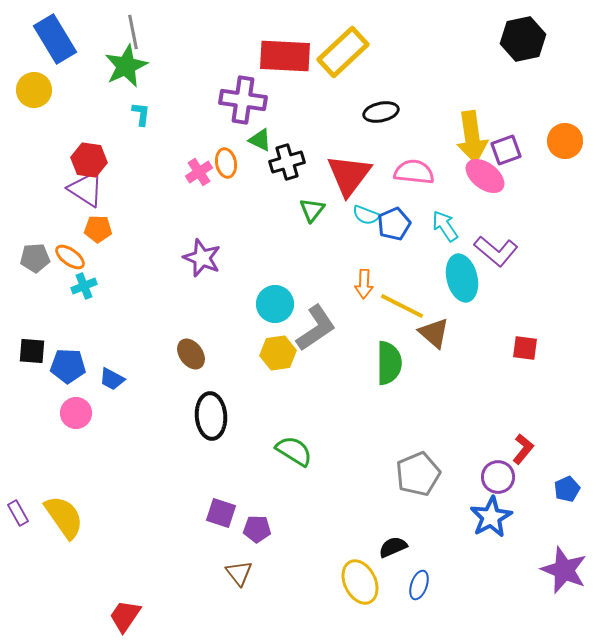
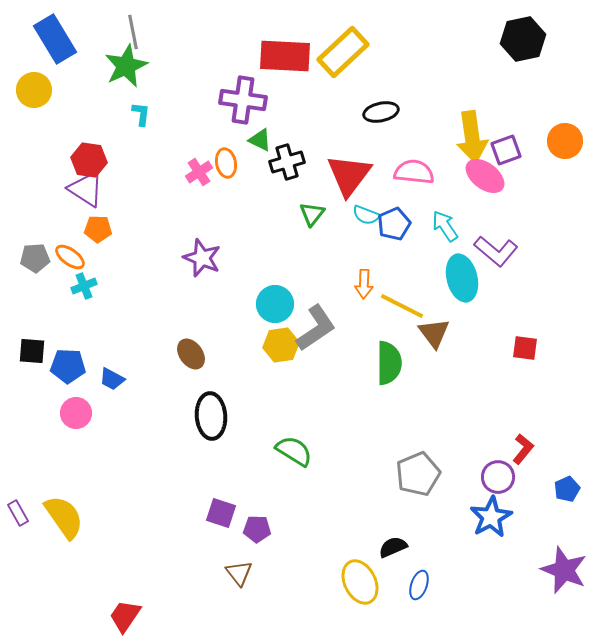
green triangle at (312, 210): moved 4 px down
brown triangle at (434, 333): rotated 12 degrees clockwise
yellow hexagon at (278, 353): moved 3 px right, 8 px up
